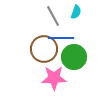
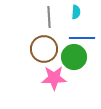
cyan semicircle: rotated 16 degrees counterclockwise
gray line: moved 4 px left, 1 px down; rotated 25 degrees clockwise
blue line: moved 21 px right
